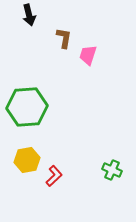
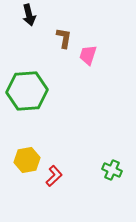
green hexagon: moved 16 px up
